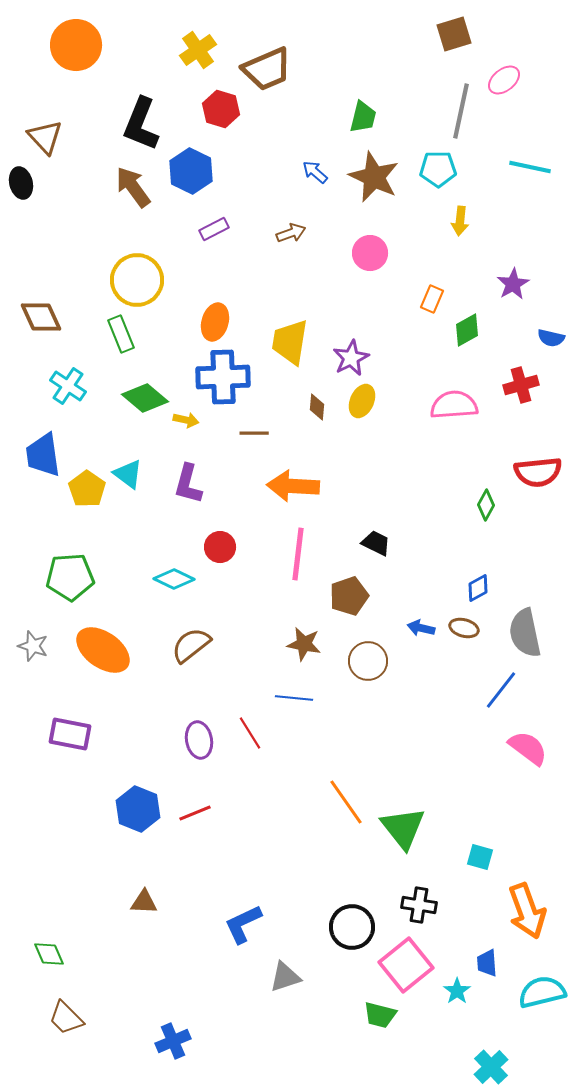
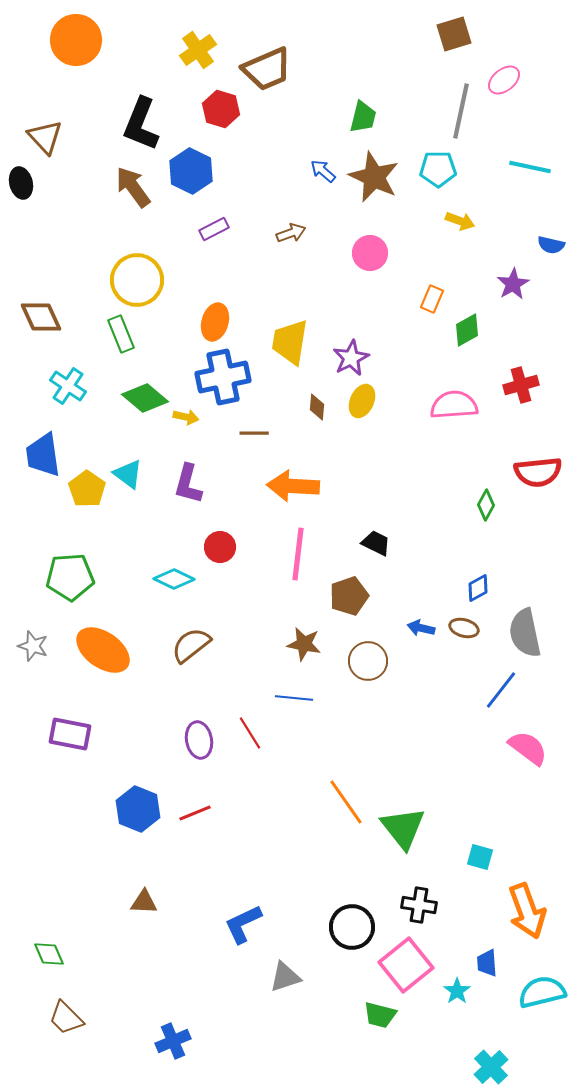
orange circle at (76, 45): moved 5 px up
blue arrow at (315, 172): moved 8 px right, 1 px up
yellow arrow at (460, 221): rotated 76 degrees counterclockwise
blue semicircle at (551, 338): moved 93 px up
blue cross at (223, 377): rotated 10 degrees counterclockwise
yellow arrow at (186, 420): moved 3 px up
